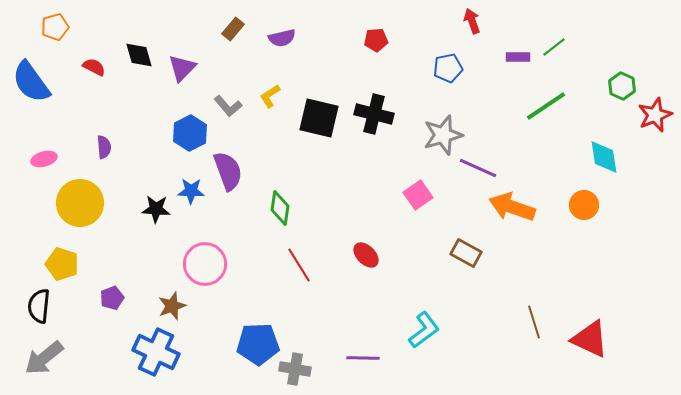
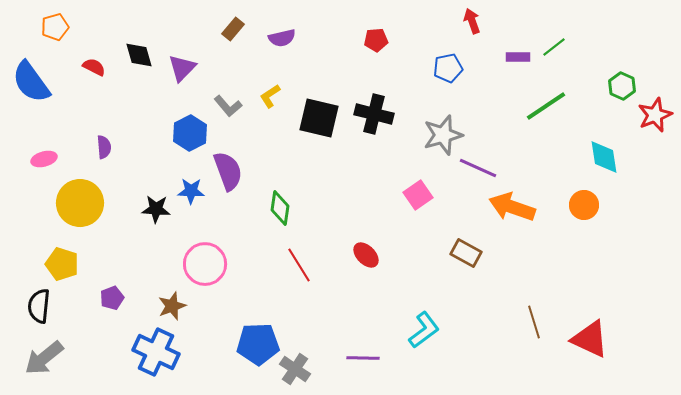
gray cross at (295, 369): rotated 24 degrees clockwise
